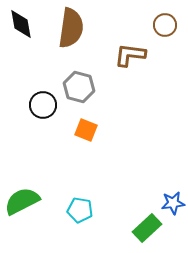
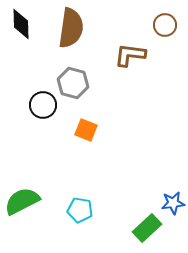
black diamond: rotated 8 degrees clockwise
gray hexagon: moved 6 px left, 4 px up
